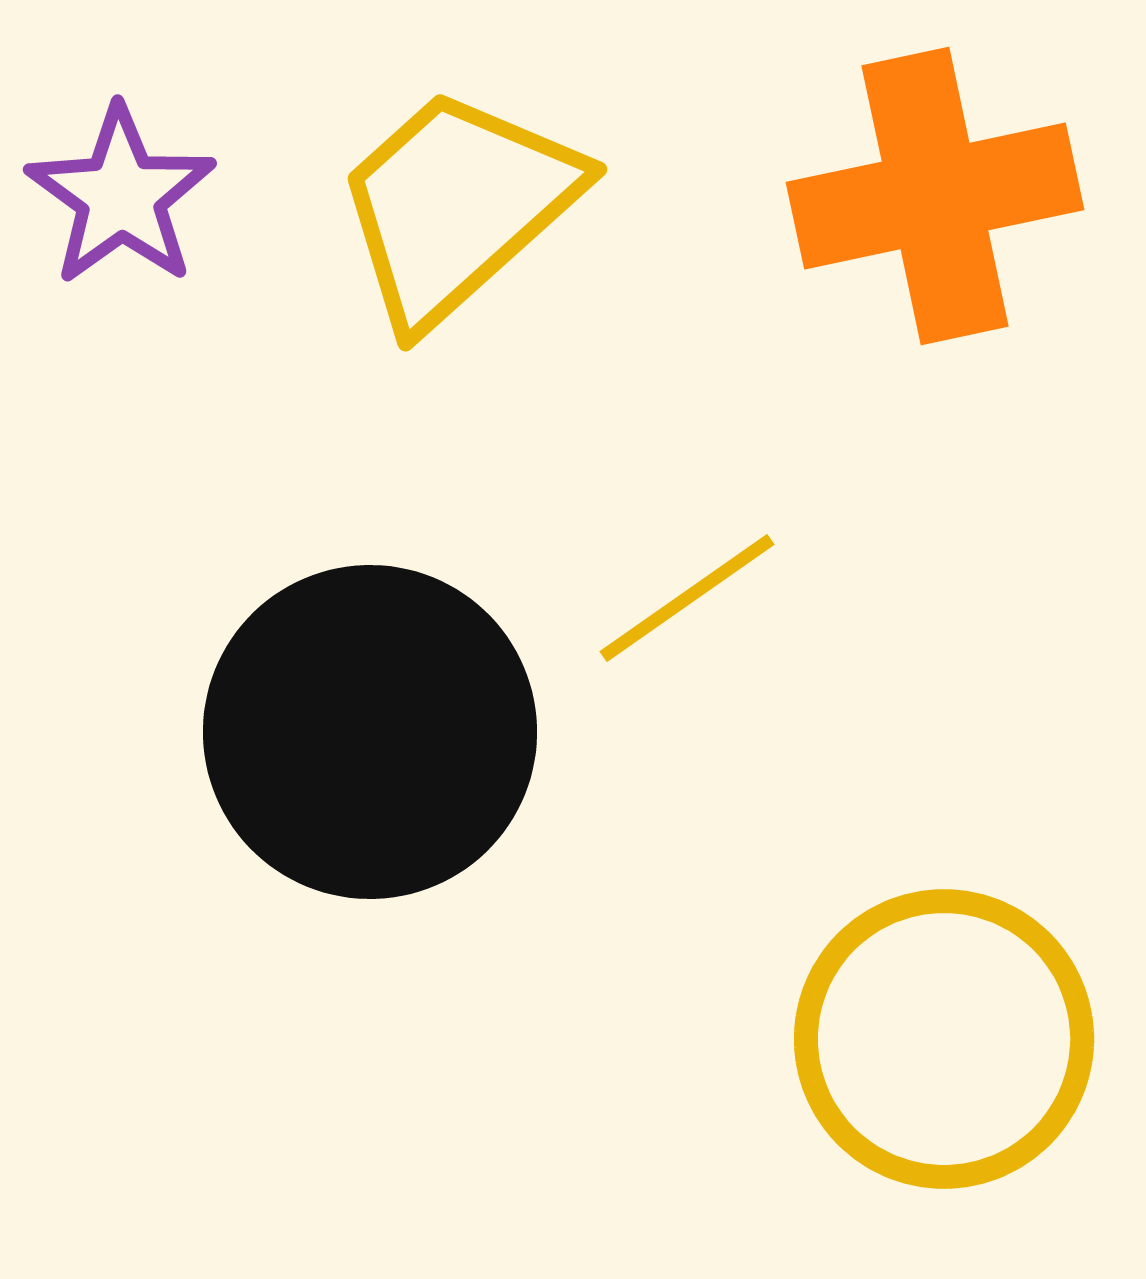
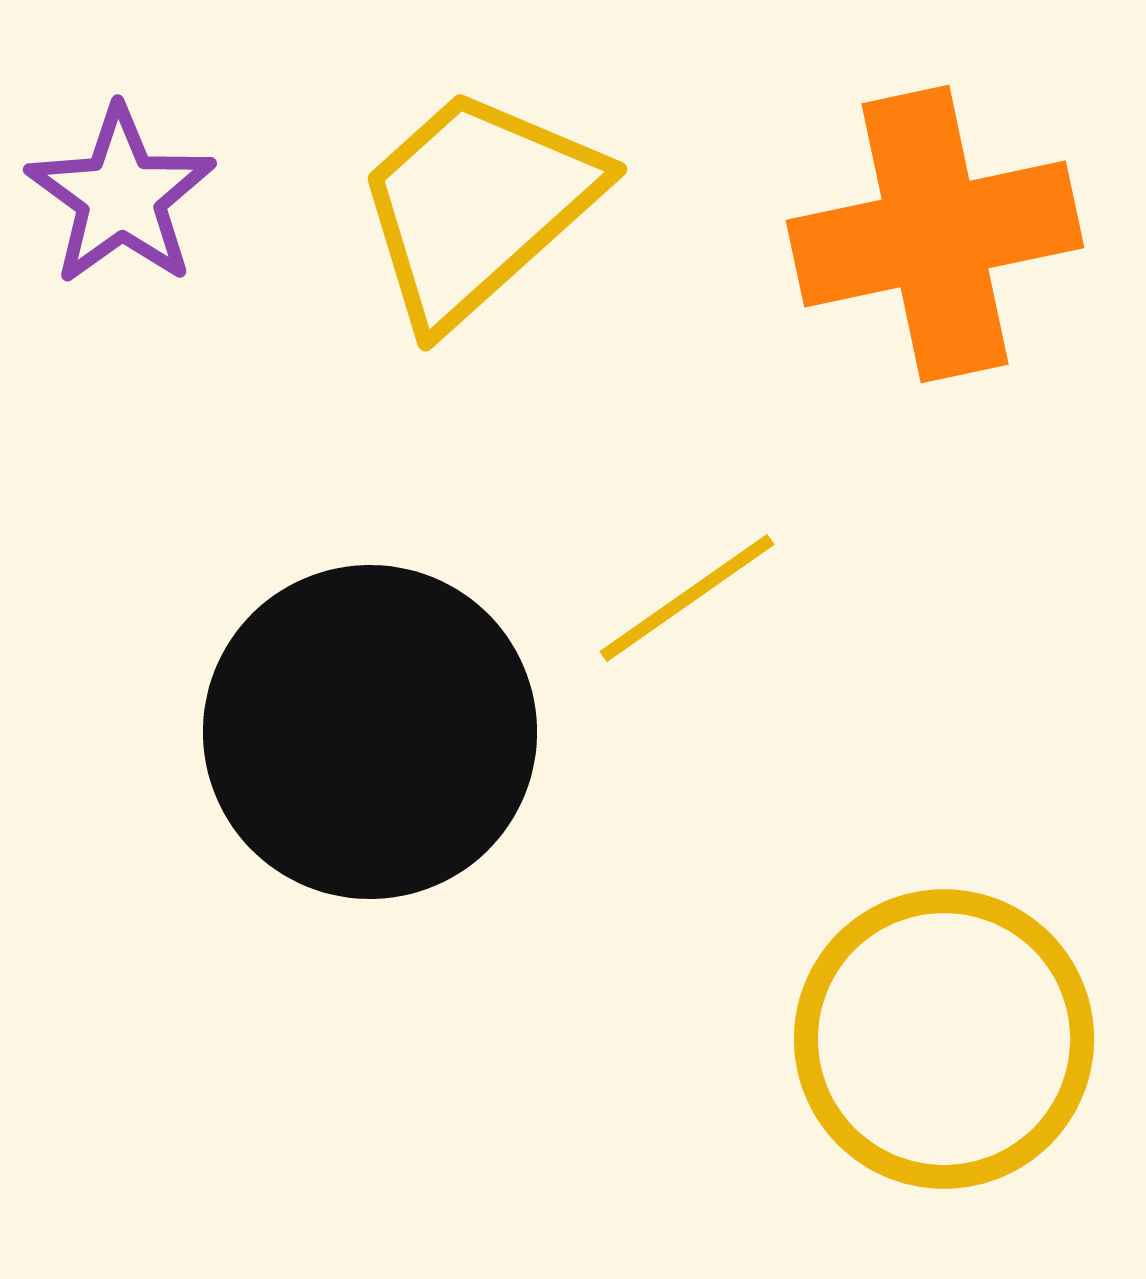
orange cross: moved 38 px down
yellow trapezoid: moved 20 px right
